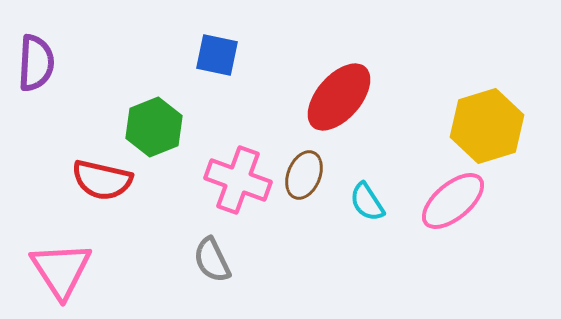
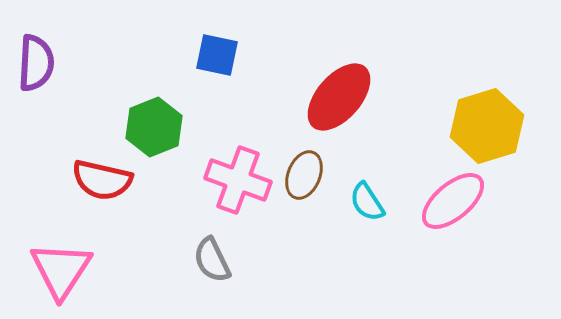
pink triangle: rotated 6 degrees clockwise
